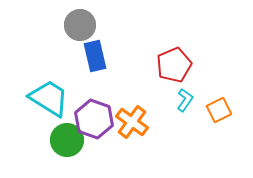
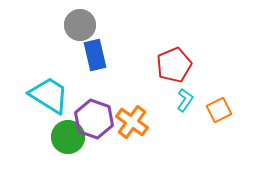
blue rectangle: moved 1 px up
cyan trapezoid: moved 3 px up
green circle: moved 1 px right, 3 px up
